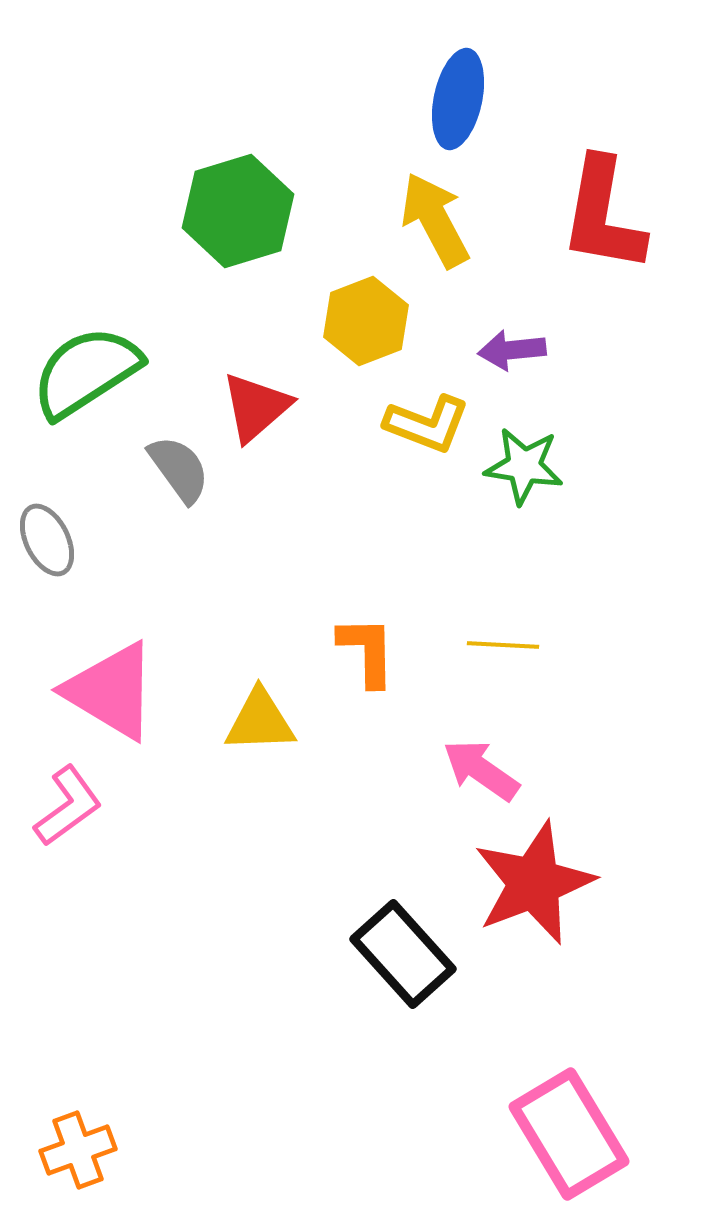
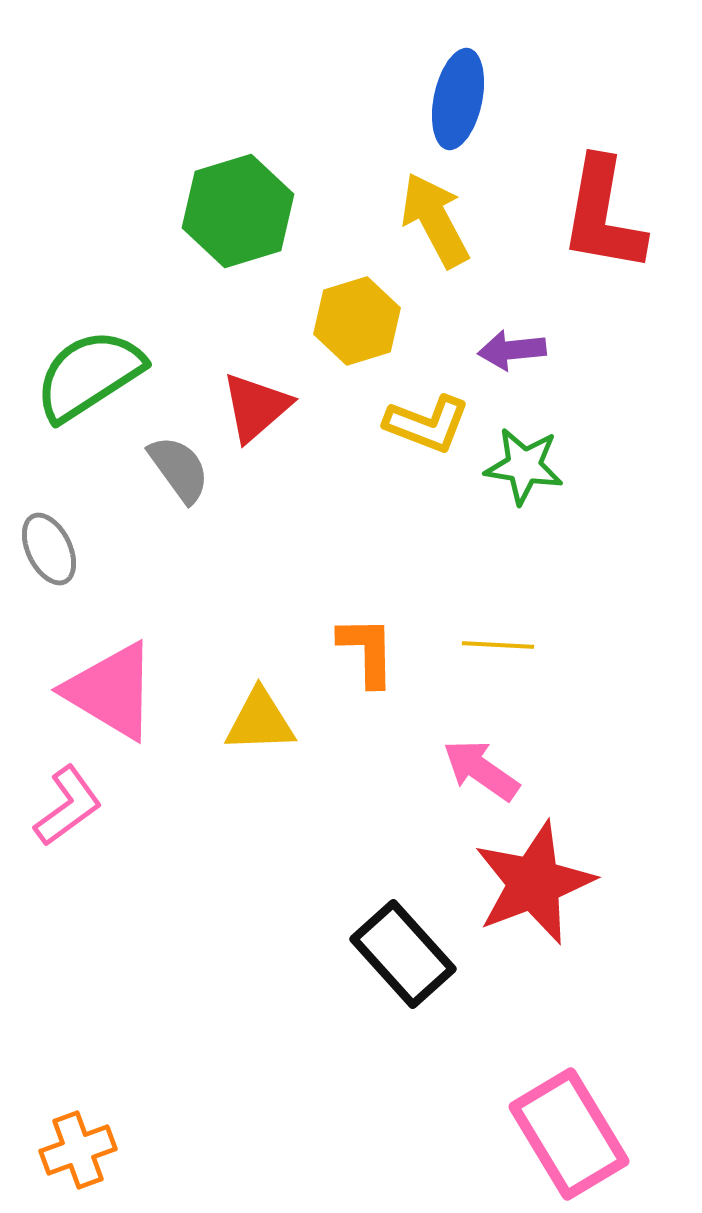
yellow hexagon: moved 9 px left; rotated 4 degrees clockwise
green semicircle: moved 3 px right, 3 px down
gray ellipse: moved 2 px right, 9 px down
yellow line: moved 5 px left
